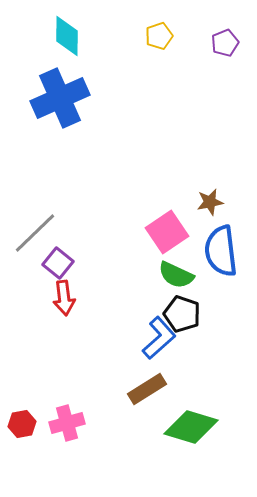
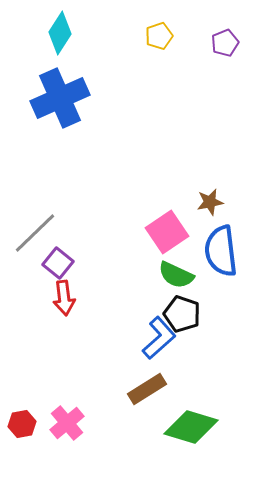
cyan diamond: moved 7 px left, 3 px up; rotated 33 degrees clockwise
pink cross: rotated 24 degrees counterclockwise
